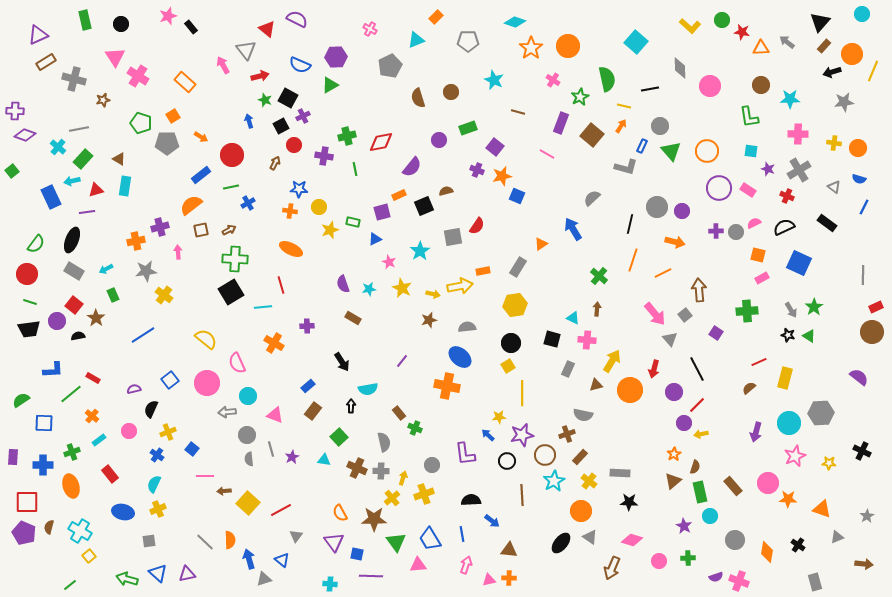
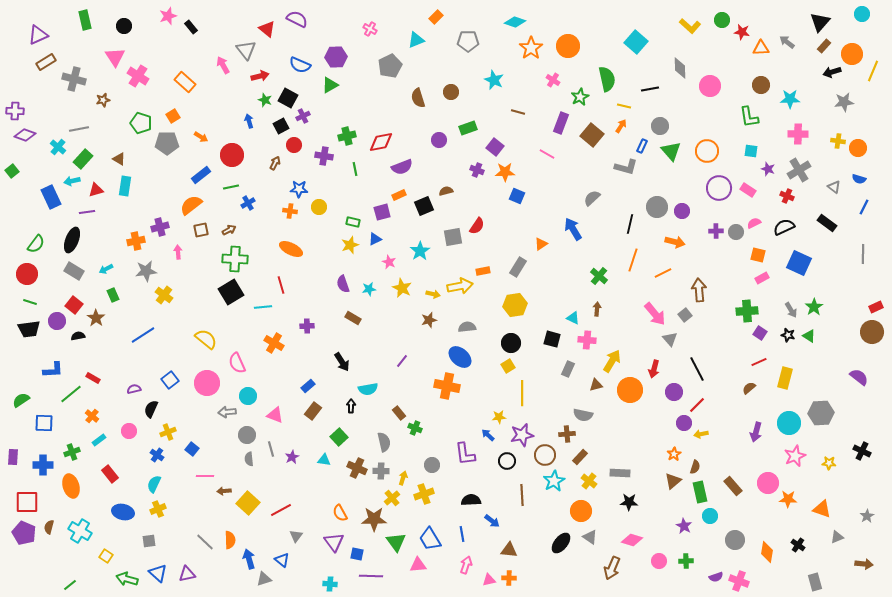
black circle at (121, 24): moved 3 px right, 2 px down
yellow cross at (834, 143): moved 4 px right, 2 px up
purple semicircle at (412, 167): moved 10 px left; rotated 30 degrees clockwise
orange star at (502, 176): moved 3 px right, 4 px up; rotated 12 degrees clockwise
yellow star at (330, 230): moved 20 px right, 15 px down
gray line at (863, 275): moved 21 px up
purple square at (716, 333): moved 44 px right
brown cross at (567, 434): rotated 14 degrees clockwise
yellow square at (89, 556): moved 17 px right; rotated 16 degrees counterclockwise
green cross at (688, 558): moved 2 px left, 3 px down
